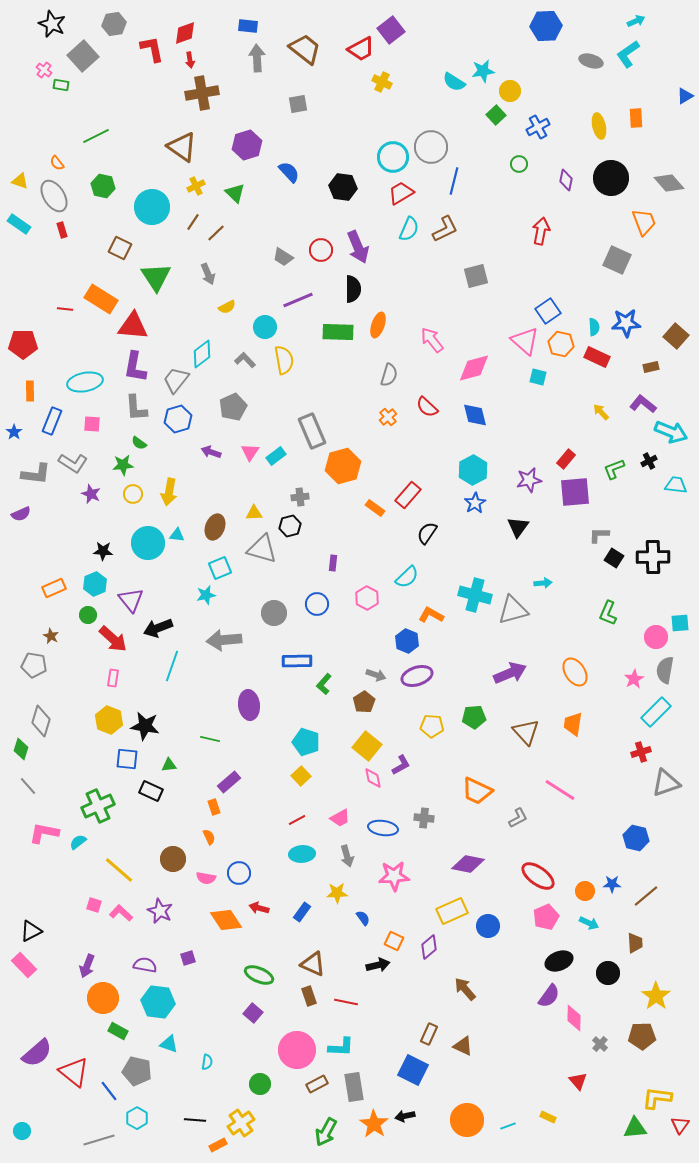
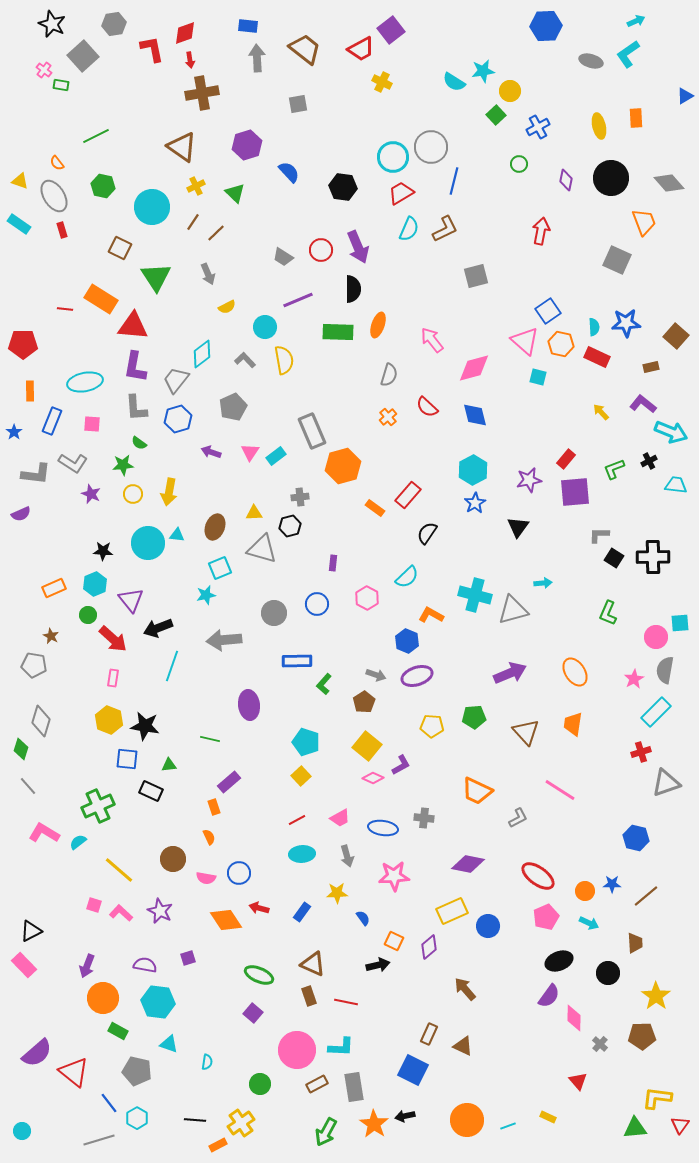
pink diamond at (373, 778): rotated 55 degrees counterclockwise
pink L-shape at (44, 833): rotated 20 degrees clockwise
blue line at (109, 1091): moved 12 px down
